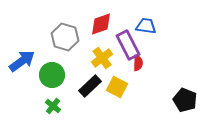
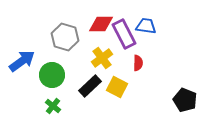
red diamond: rotated 20 degrees clockwise
purple rectangle: moved 4 px left, 11 px up
